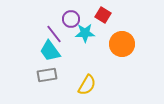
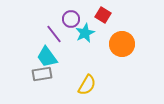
cyan star: rotated 24 degrees counterclockwise
cyan trapezoid: moved 3 px left, 6 px down
gray rectangle: moved 5 px left, 1 px up
